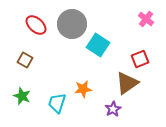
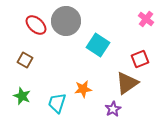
gray circle: moved 6 px left, 3 px up
